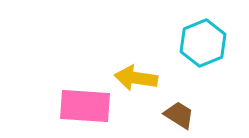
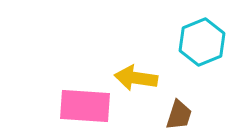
cyan hexagon: moved 1 px left, 1 px up
brown trapezoid: rotated 76 degrees clockwise
